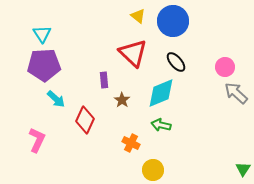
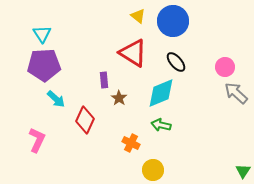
red triangle: rotated 12 degrees counterclockwise
brown star: moved 3 px left, 2 px up
green triangle: moved 2 px down
